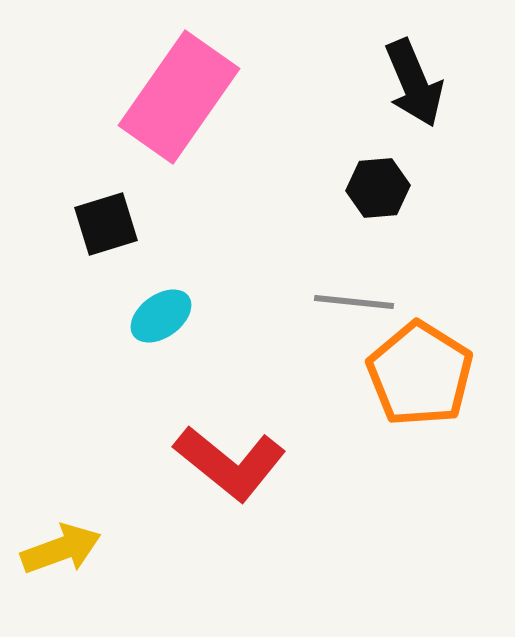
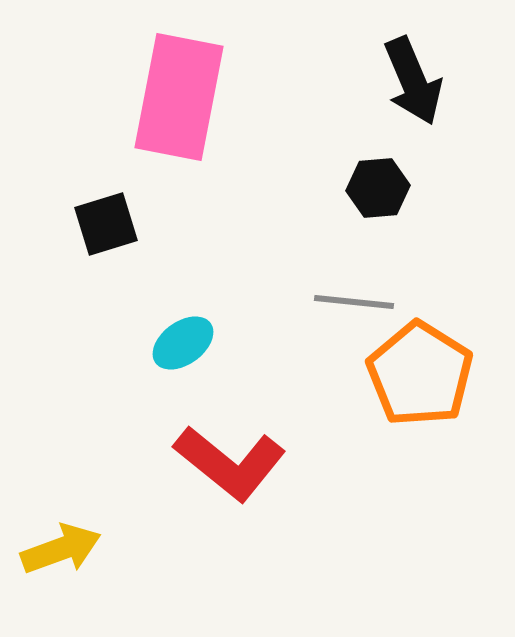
black arrow: moved 1 px left, 2 px up
pink rectangle: rotated 24 degrees counterclockwise
cyan ellipse: moved 22 px right, 27 px down
